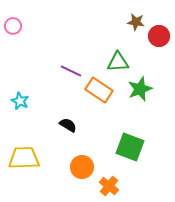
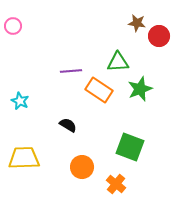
brown star: moved 1 px right, 1 px down
purple line: rotated 30 degrees counterclockwise
orange cross: moved 7 px right, 2 px up
